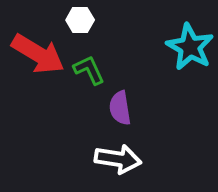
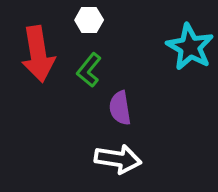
white hexagon: moved 9 px right
red arrow: rotated 50 degrees clockwise
green L-shape: rotated 116 degrees counterclockwise
